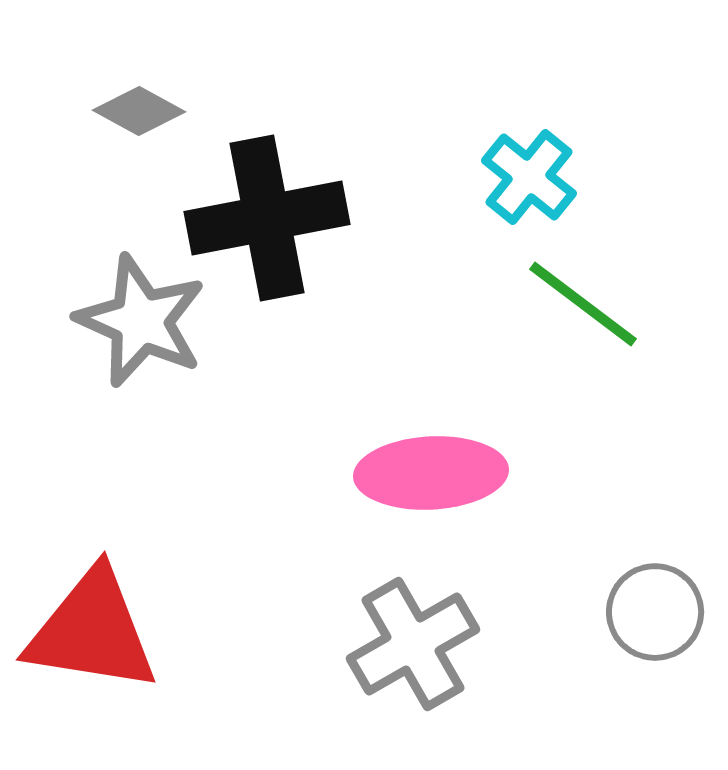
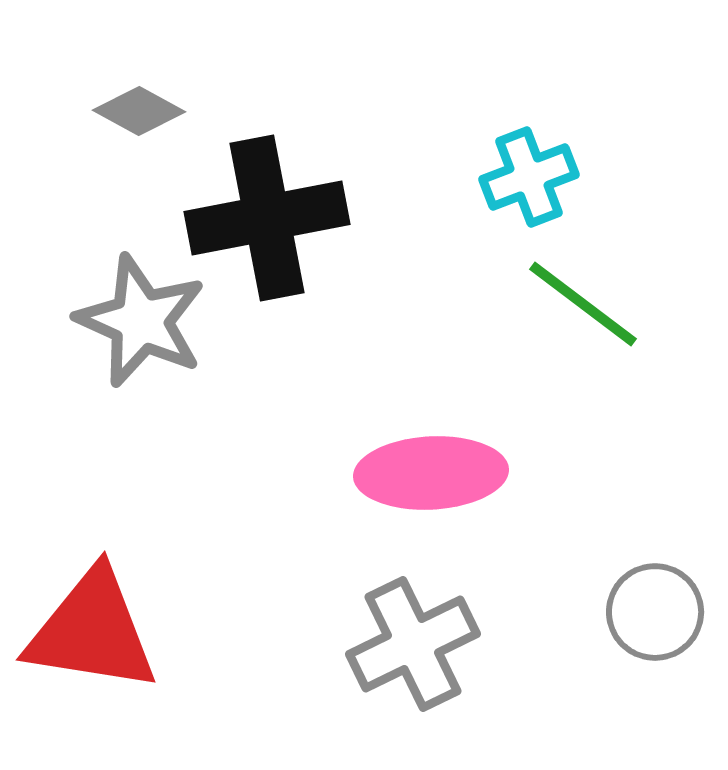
cyan cross: rotated 30 degrees clockwise
gray cross: rotated 4 degrees clockwise
